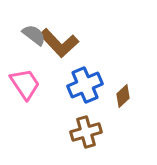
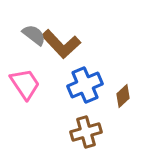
brown L-shape: moved 2 px right, 1 px down
